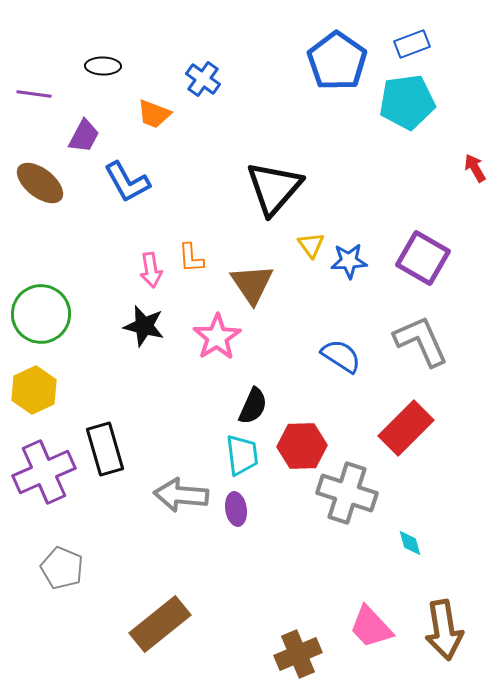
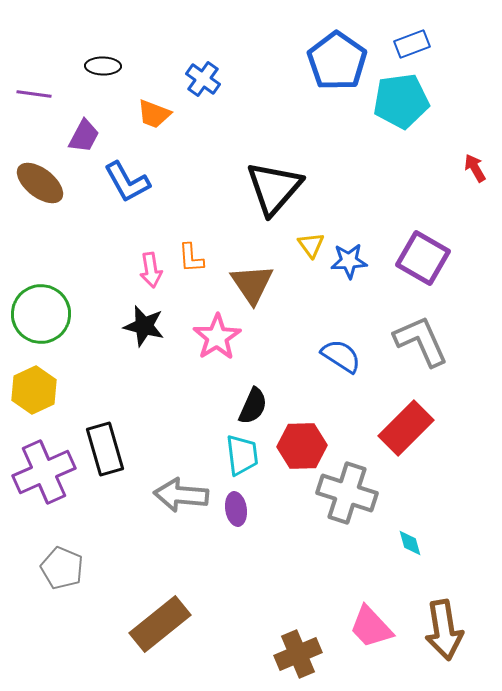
cyan pentagon: moved 6 px left, 1 px up
